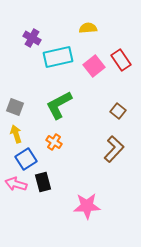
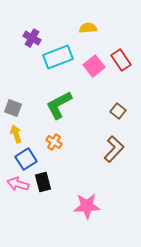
cyan rectangle: rotated 8 degrees counterclockwise
gray square: moved 2 px left, 1 px down
pink arrow: moved 2 px right
